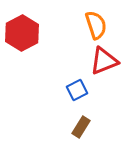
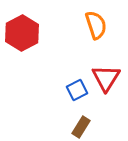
red triangle: moved 2 px right, 17 px down; rotated 36 degrees counterclockwise
